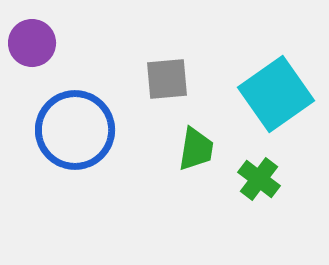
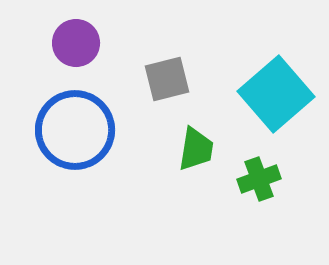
purple circle: moved 44 px right
gray square: rotated 9 degrees counterclockwise
cyan square: rotated 6 degrees counterclockwise
green cross: rotated 33 degrees clockwise
